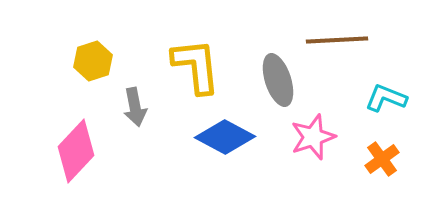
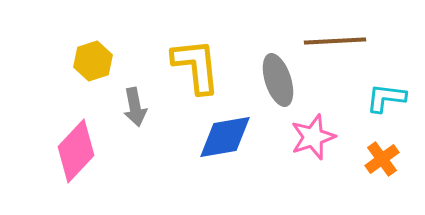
brown line: moved 2 px left, 1 px down
cyan L-shape: rotated 15 degrees counterclockwise
blue diamond: rotated 38 degrees counterclockwise
